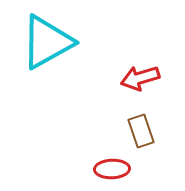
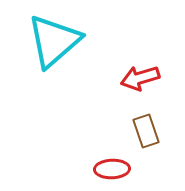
cyan triangle: moved 7 px right, 1 px up; rotated 12 degrees counterclockwise
brown rectangle: moved 5 px right
